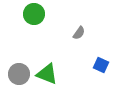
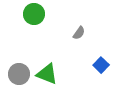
blue square: rotated 21 degrees clockwise
